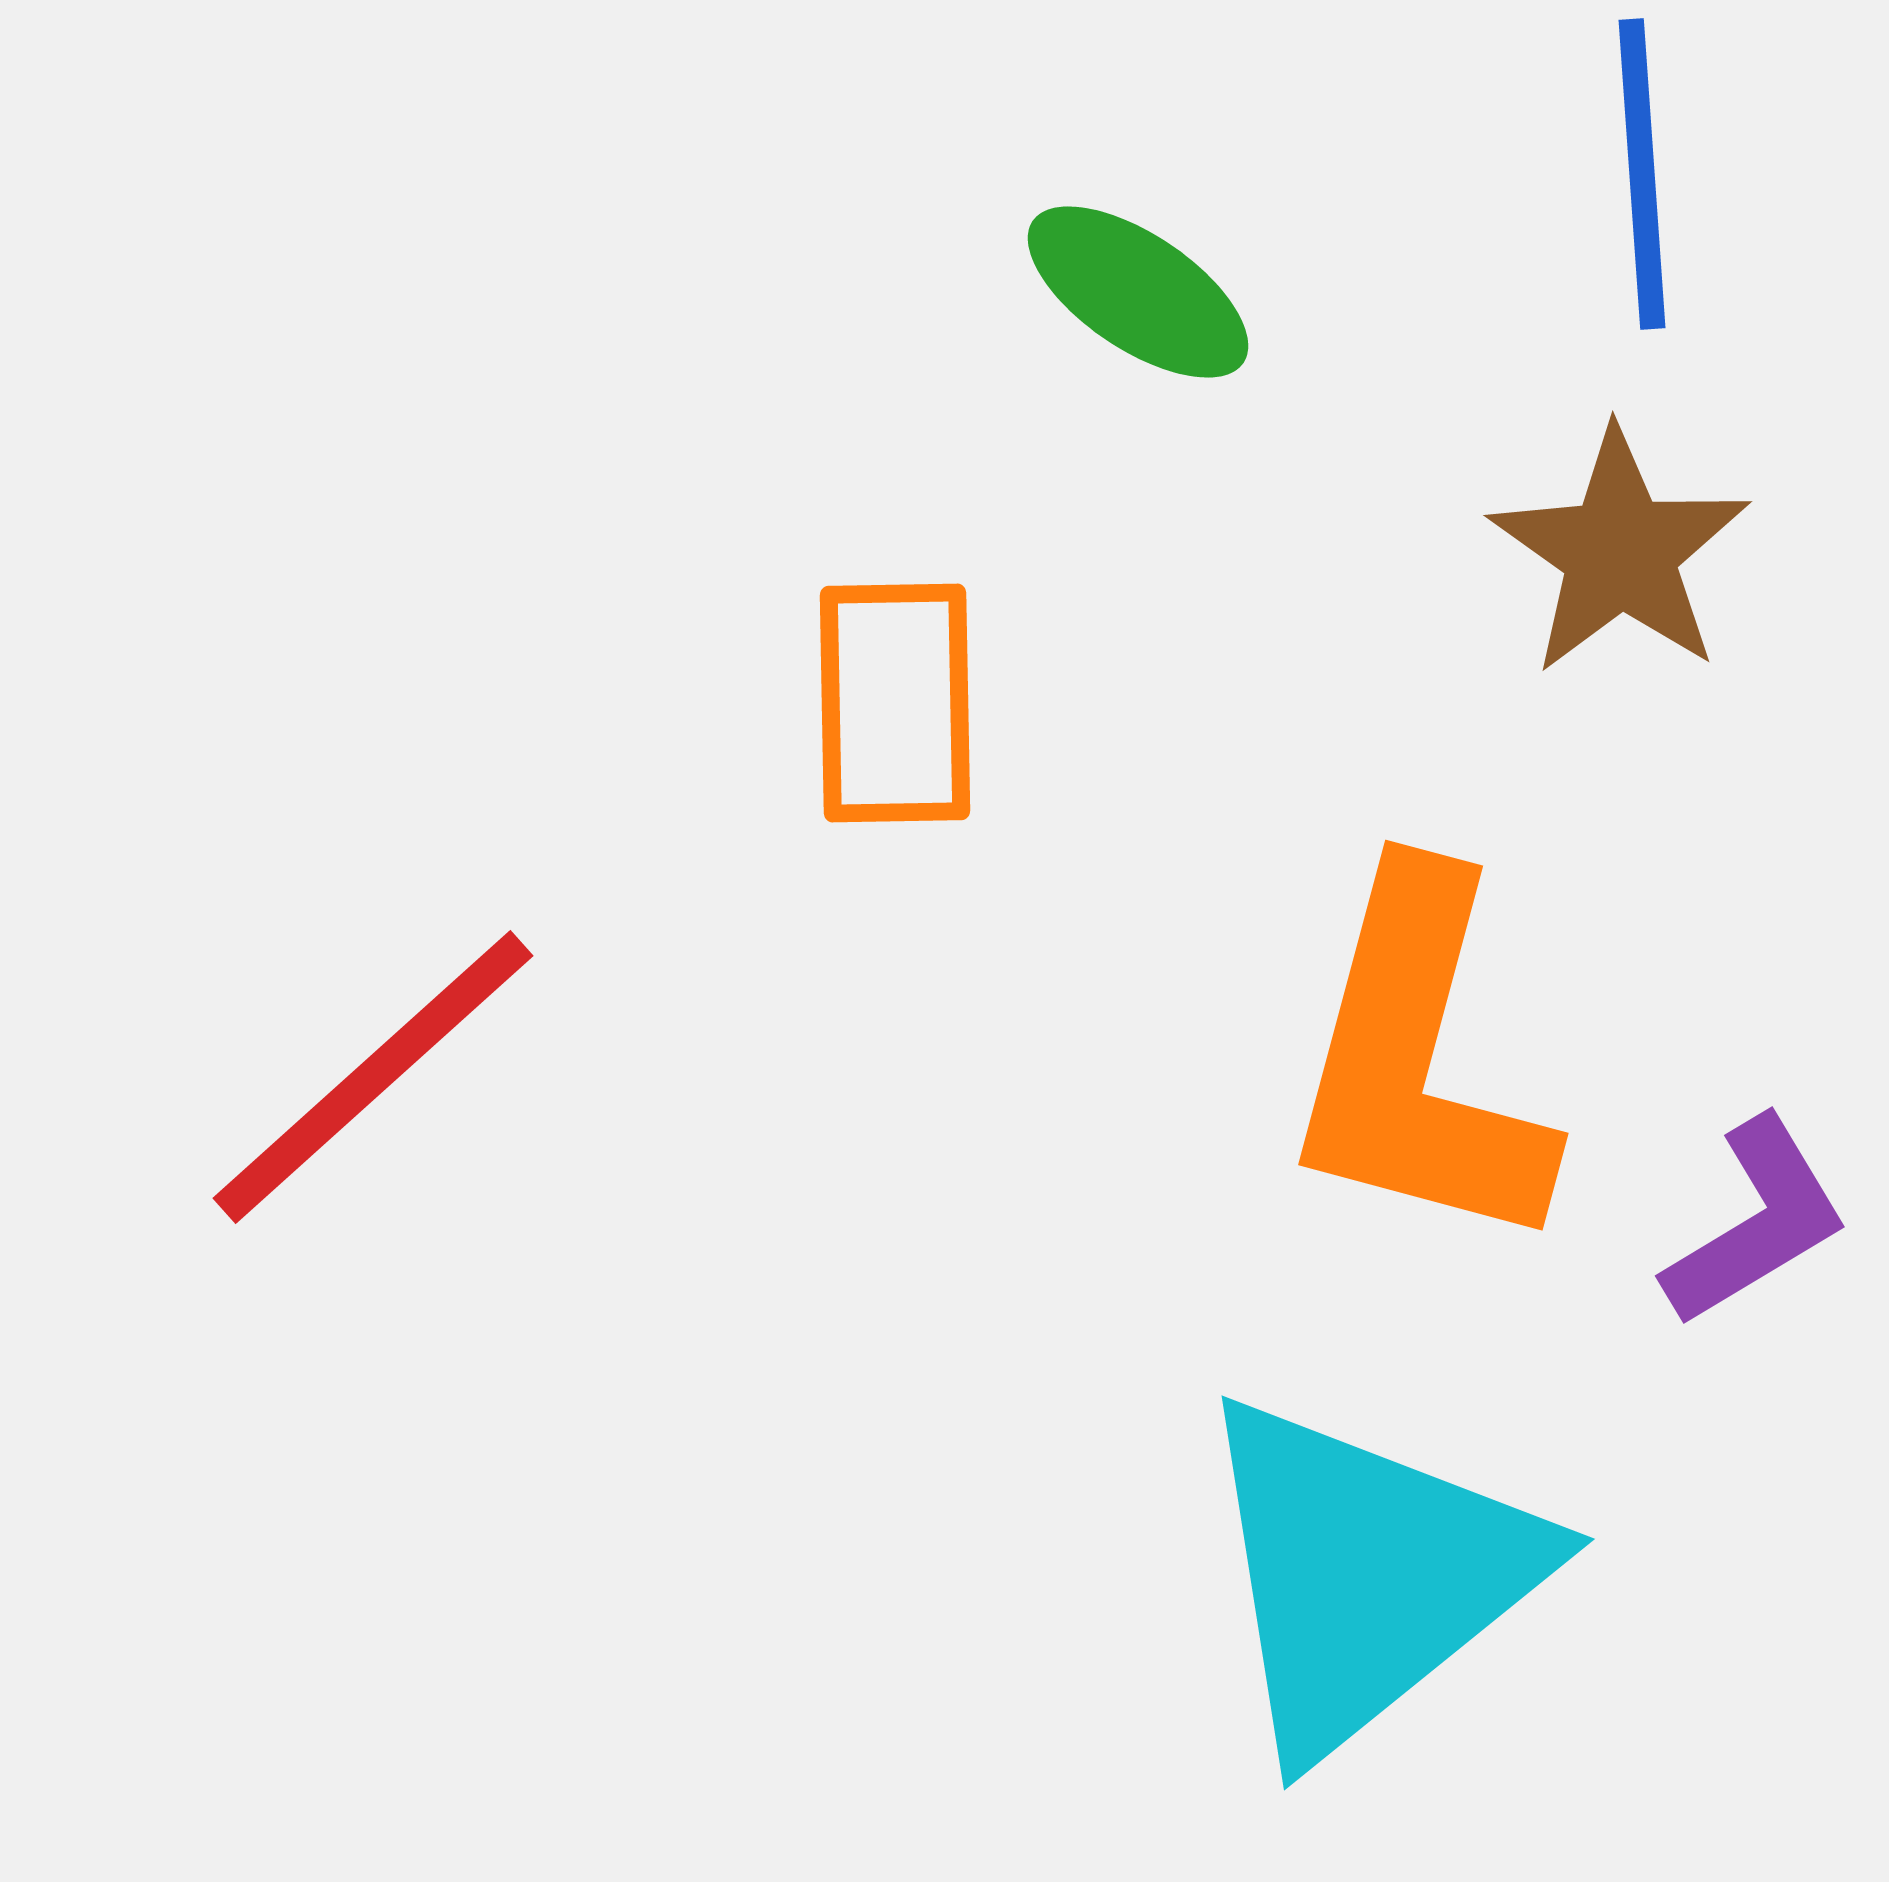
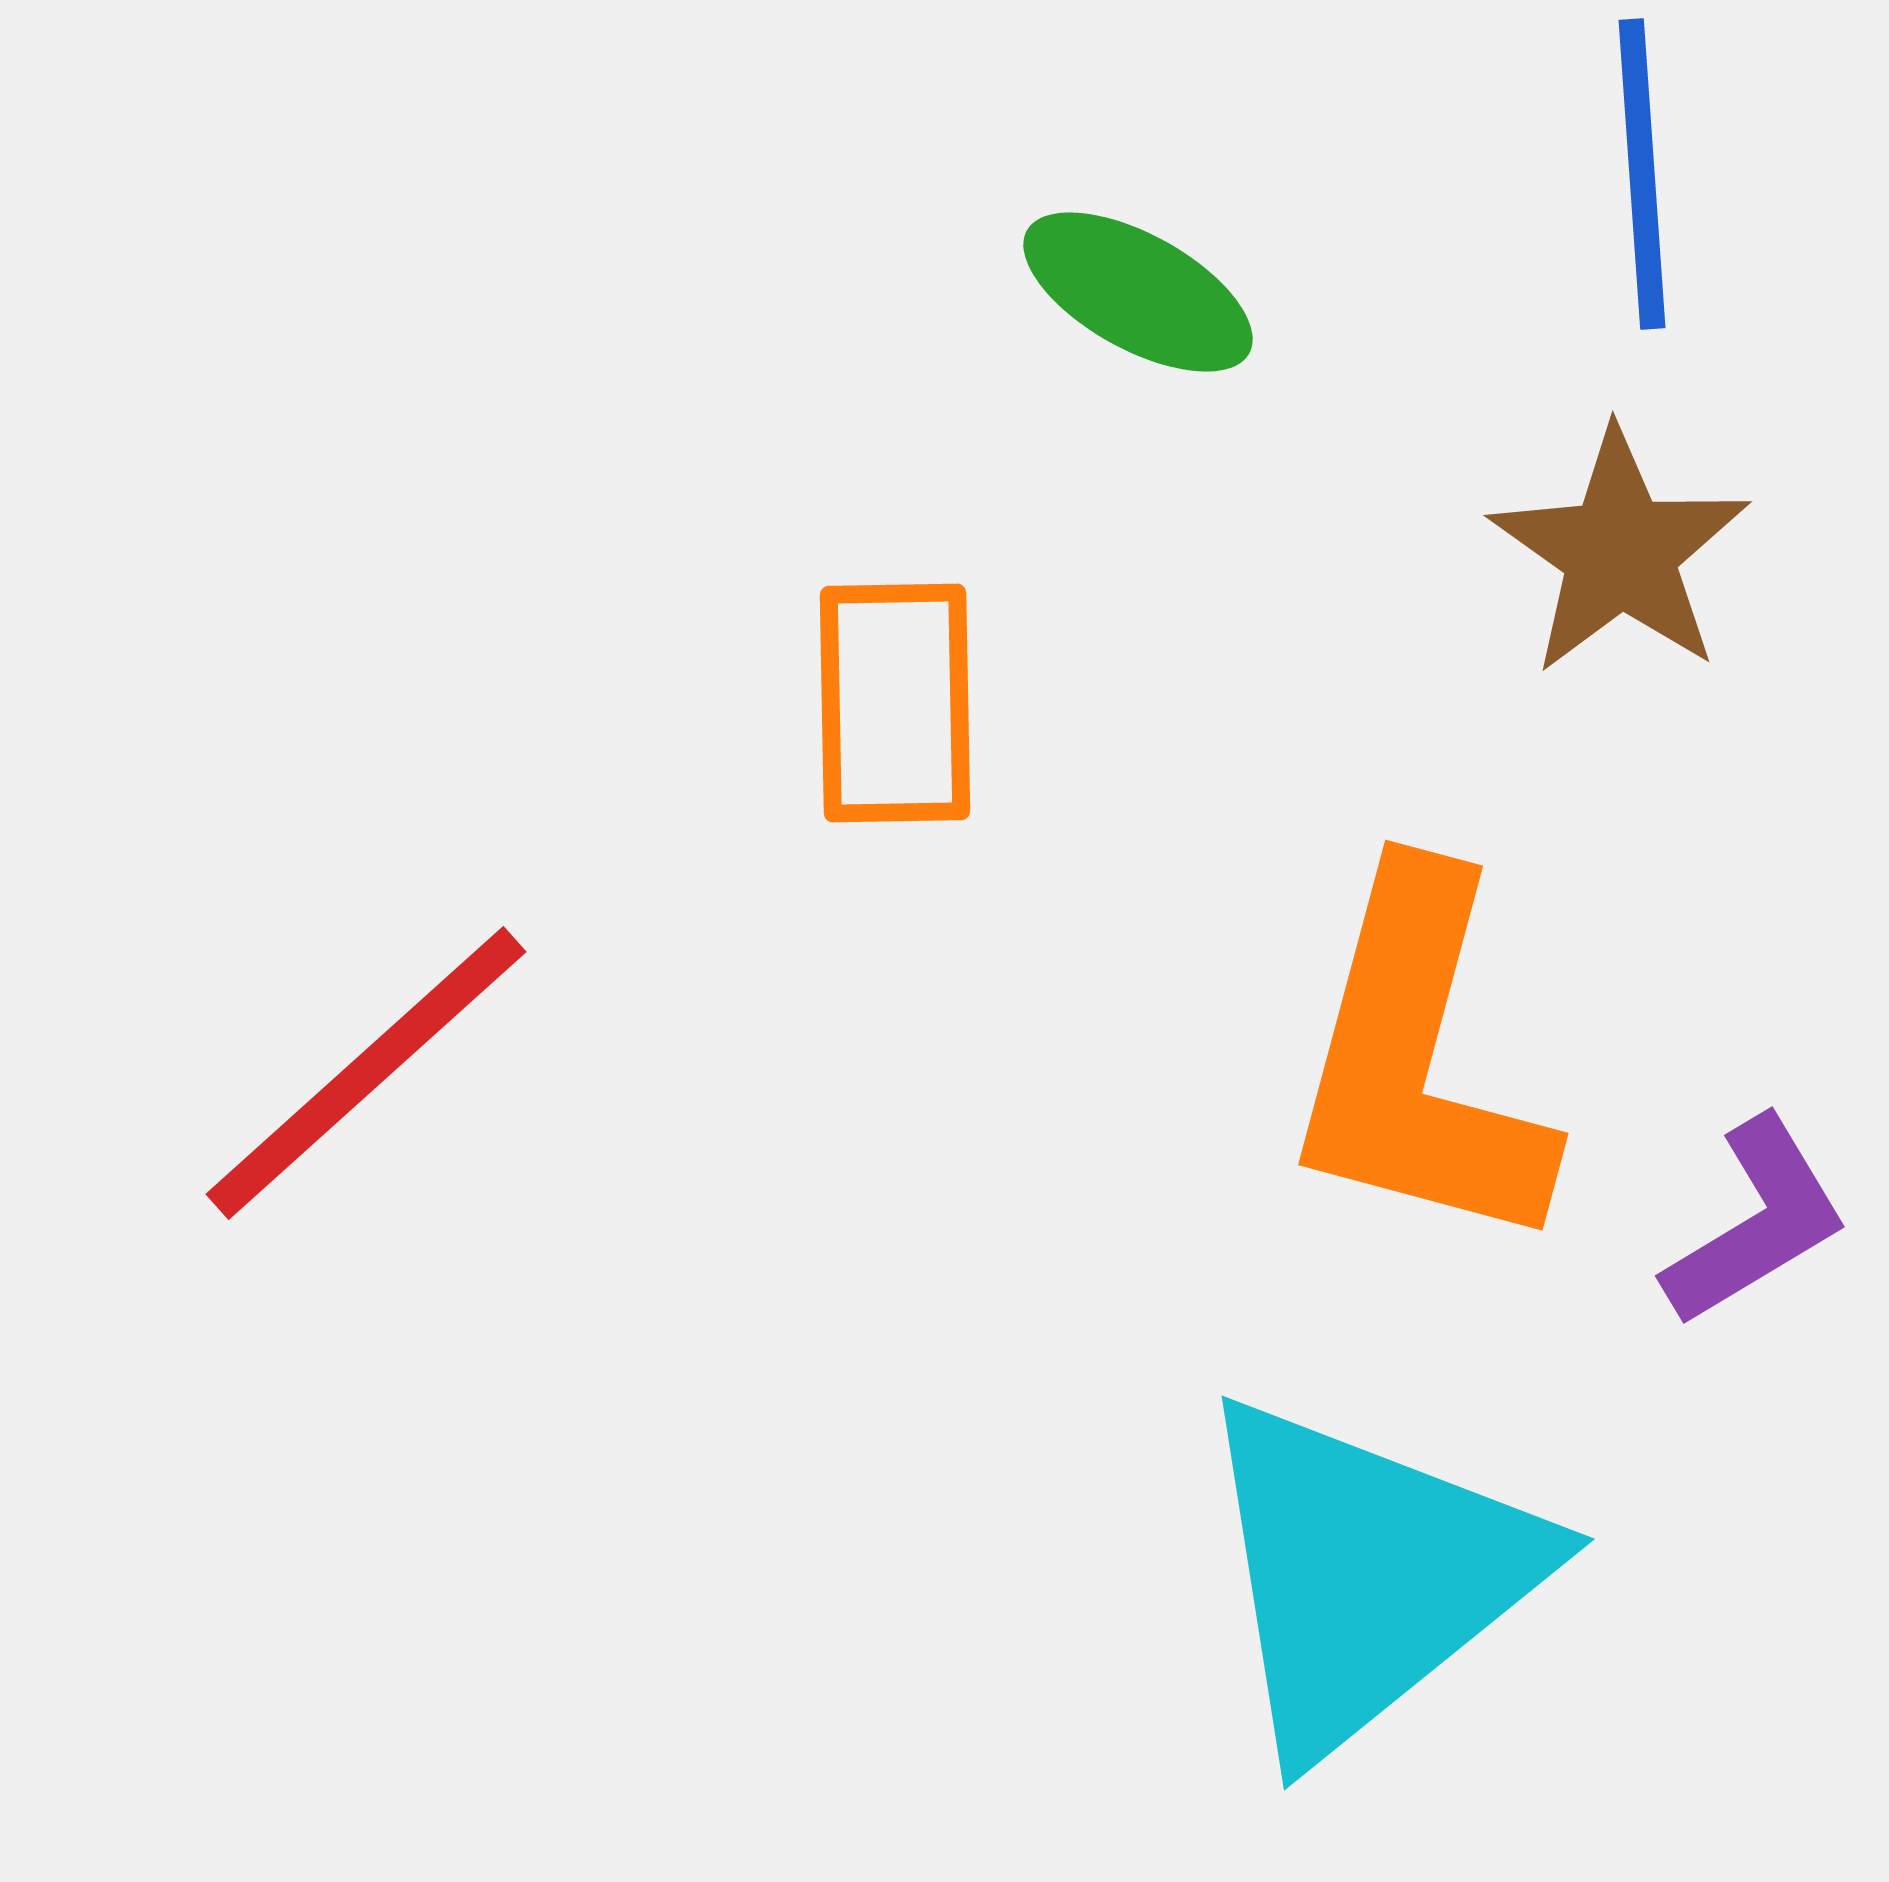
green ellipse: rotated 5 degrees counterclockwise
red line: moved 7 px left, 4 px up
